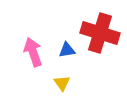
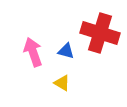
blue triangle: moved 1 px left, 1 px down; rotated 24 degrees clockwise
yellow triangle: rotated 24 degrees counterclockwise
